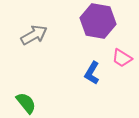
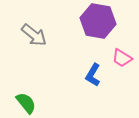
gray arrow: rotated 68 degrees clockwise
blue L-shape: moved 1 px right, 2 px down
